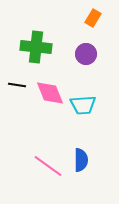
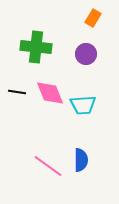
black line: moved 7 px down
